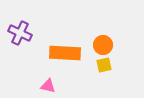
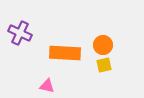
pink triangle: moved 1 px left
